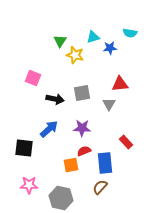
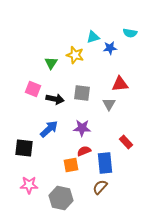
green triangle: moved 9 px left, 22 px down
pink square: moved 11 px down
gray square: rotated 18 degrees clockwise
